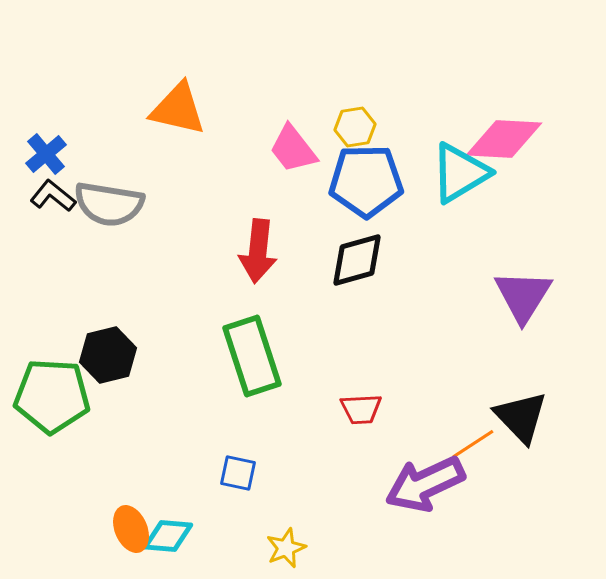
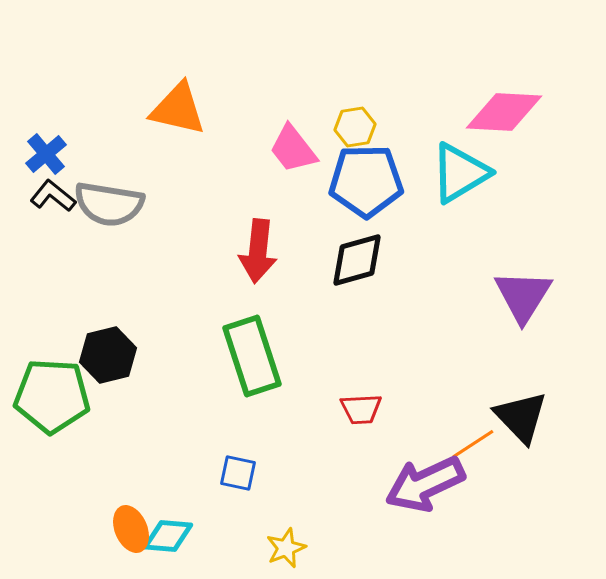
pink diamond: moved 27 px up
